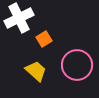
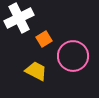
pink circle: moved 4 px left, 9 px up
yellow trapezoid: rotated 15 degrees counterclockwise
